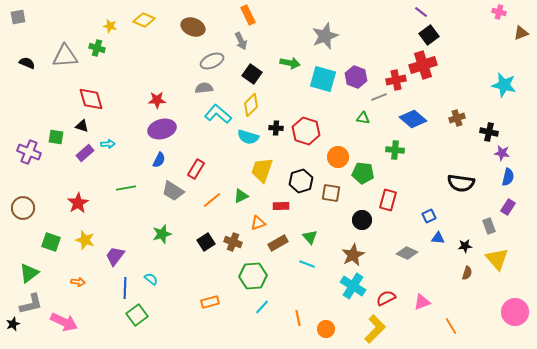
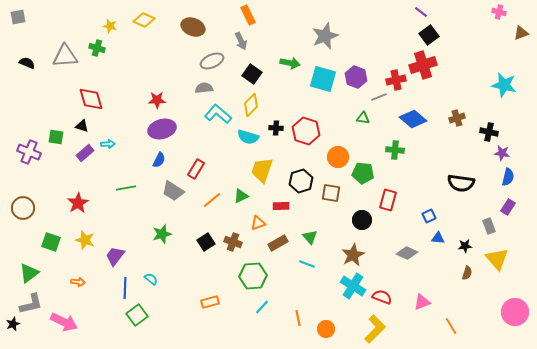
red semicircle at (386, 298): moved 4 px left, 1 px up; rotated 48 degrees clockwise
